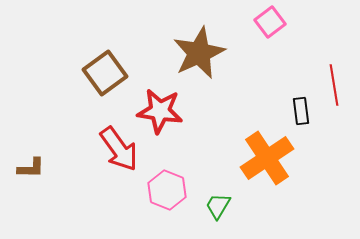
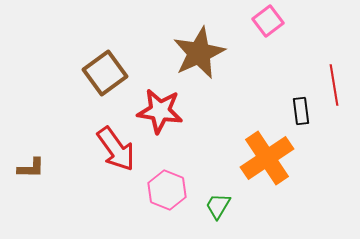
pink square: moved 2 px left, 1 px up
red arrow: moved 3 px left
